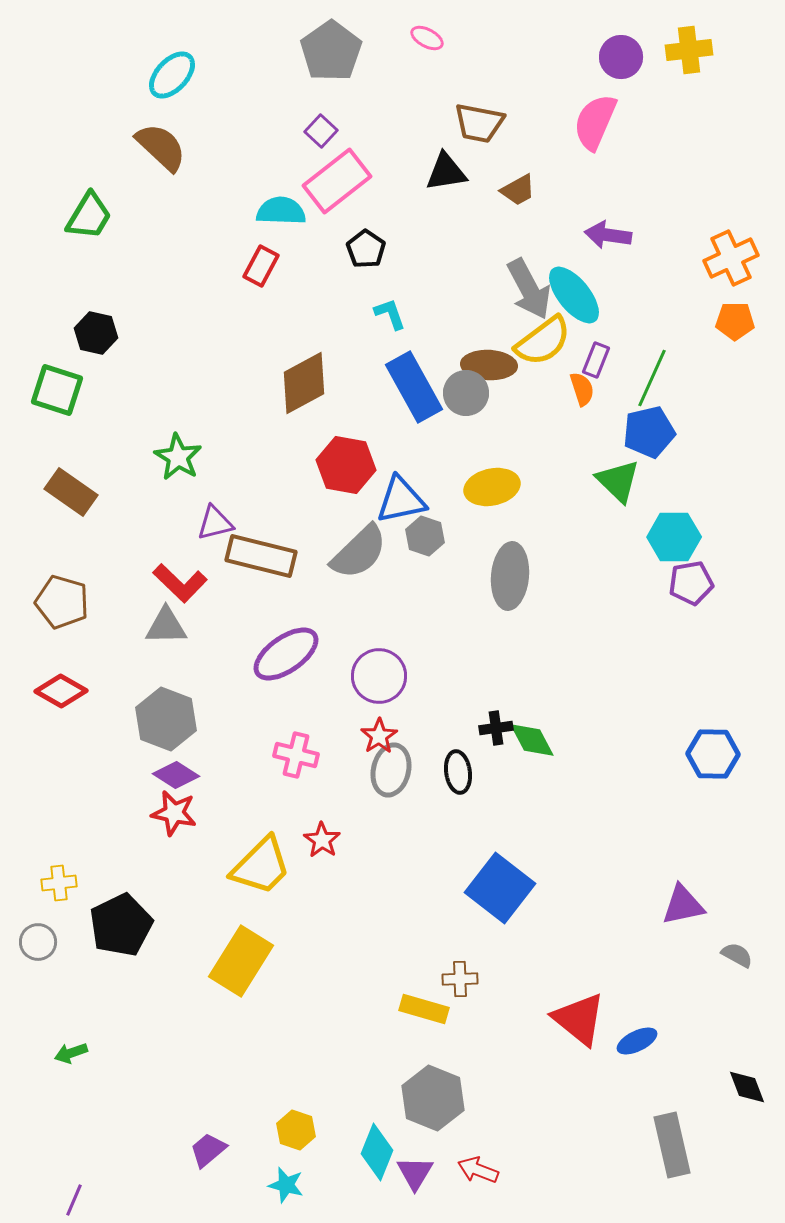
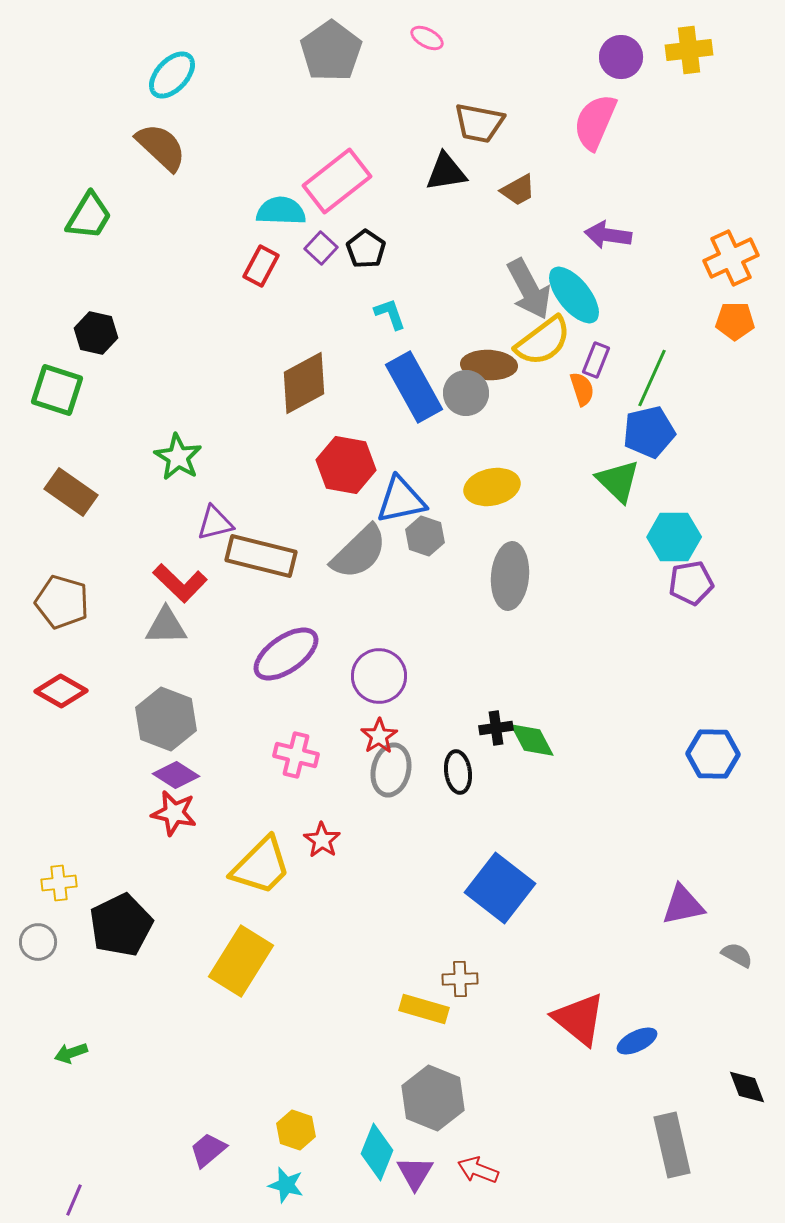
purple square at (321, 131): moved 117 px down
